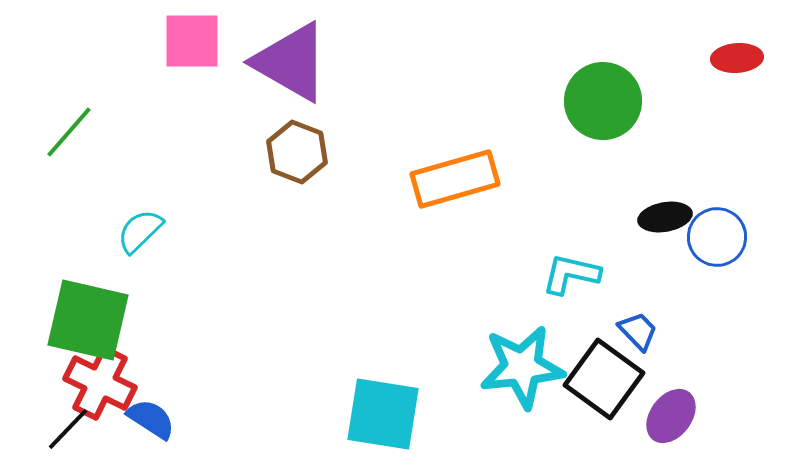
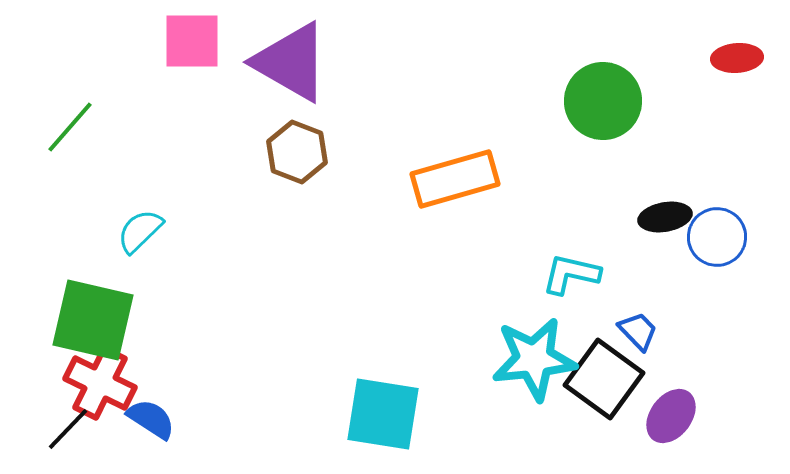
green line: moved 1 px right, 5 px up
green square: moved 5 px right
cyan star: moved 12 px right, 8 px up
